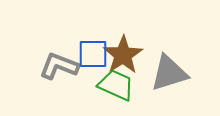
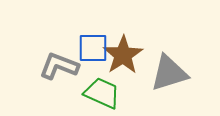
blue square: moved 6 px up
green trapezoid: moved 14 px left, 8 px down
